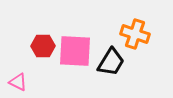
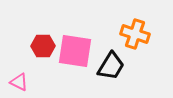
pink square: rotated 6 degrees clockwise
black trapezoid: moved 4 px down
pink triangle: moved 1 px right
